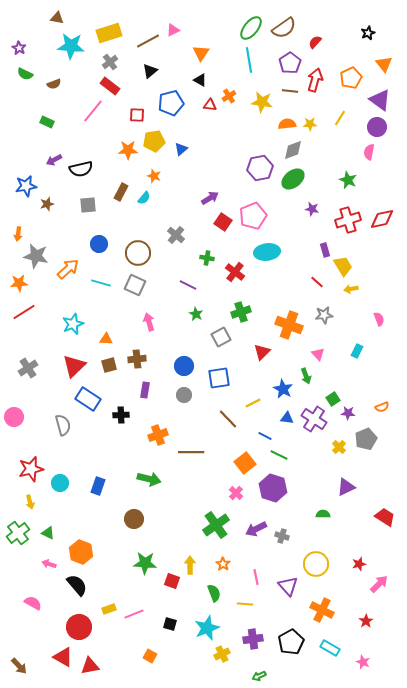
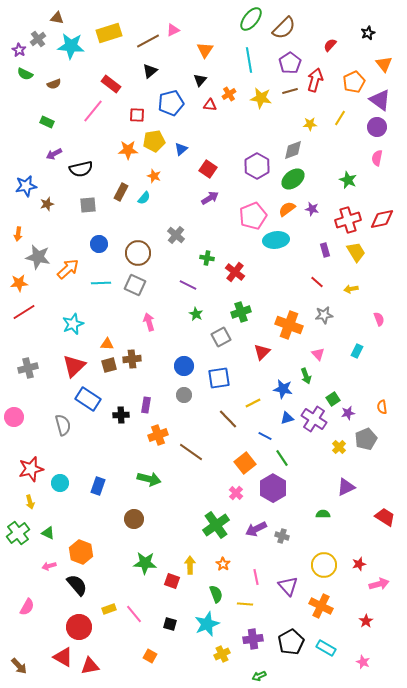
green ellipse at (251, 28): moved 9 px up
brown semicircle at (284, 28): rotated 10 degrees counterclockwise
red semicircle at (315, 42): moved 15 px right, 3 px down
purple star at (19, 48): moved 2 px down
orange triangle at (201, 53): moved 4 px right, 3 px up
gray cross at (110, 62): moved 72 px left, 23 px up
orange pentagon at (351, 78): moved 3 px right, 4 px down
black triangle at (200, 80): rotated 40 degrees clockwise
red rectangle at (110, 86): moved 1 px right, 2 px up
brown line at (290, 91): rotated 21 degrees counterclockwise
orange cross at (229, 96): moved 2 px up
yellow star at (262, 102): moved 1 px left, 4 px up
orange semicircle at (287, 124): moved 85 px down; rotated 30 degrees counterclockwise
pink semicircle at (369, 152): moved 8 px right, 6 px down
purple arrow at (54, 160): moved 6 px up
purple hexagon at (260, 168): moved 3 px left, 2 px up; rotated 20 degrees counterclockwise
red square at (223, 222): moved 15 px left, 53 px up
cyan ellipse at (267, 252): moved 9 px right, 12 px up
gray star at (36, 256): moved 2 px right, 1 px down
yellow trapezoid at (343, 266): moved 13 px right, 14 px up
cyan line at (101, 283): rotated 18 degrees counterclockwise
orange triangle at (106, 339): moved 1 px right, 5 px down
brown cross at (137, 359): moved 5 px left
gray cross at (28, 368): rotated 18 degrees clockwise
blue star at (283, 389): rotated 18 degrees counterclockwise
purple rectangle at (145, 390): moved 1 px right, 15 px down
orange semicircle at (382, 407): rotated 104 degrees clockwise
purple star at (348, 413): rotated 16 degrees counterclockwise
blue triangle at (287, 418): rotated 24 degrees counterclockwise
brown line at (191, 452): rotated 35 degrees clockwise
green line at (279, 455): moved 3 px right, 3 px down; rotated 30 degrees clockwise
purple hexagon at (273, 488): rotated 12 degrees clockwise
pink arrow at (49, 564): moved 2 px down; rotated 32 degrees counterclockwise
yellow circle at (316, 564): moved 8 px right, 1 px down
pink arrow at (379, 584): rotated 30 degrees clockwise
green semicircle at (214, 593): moved 2 px right, 1 px down
pink semicircle at (33, 603): moved 6 px left, 4 px down; rotated 90 degrees clockwise
orange cross at (322, 610): moved 1 px left, 4 px up
pink line at (134, 614): rotated 72 degrees clockwise
cyan star at (207, 628): moved 4 px up
cyan rectangle at (330, 648): moved 4 px left
